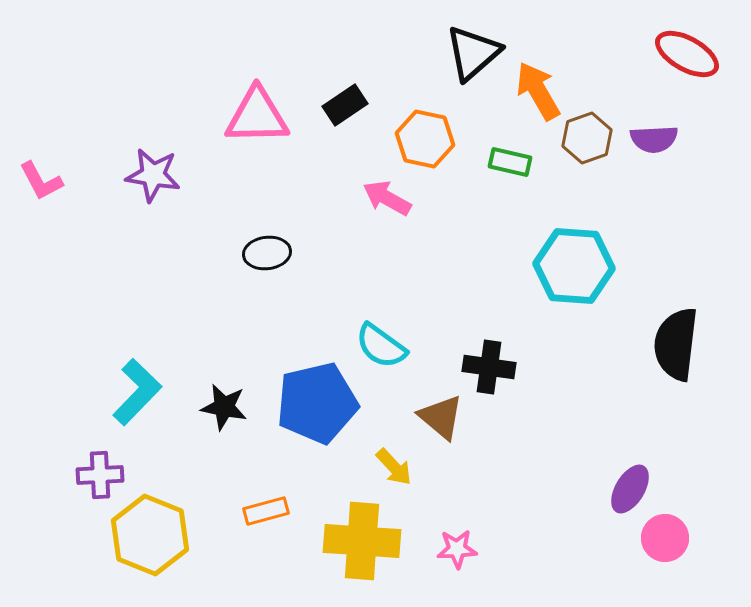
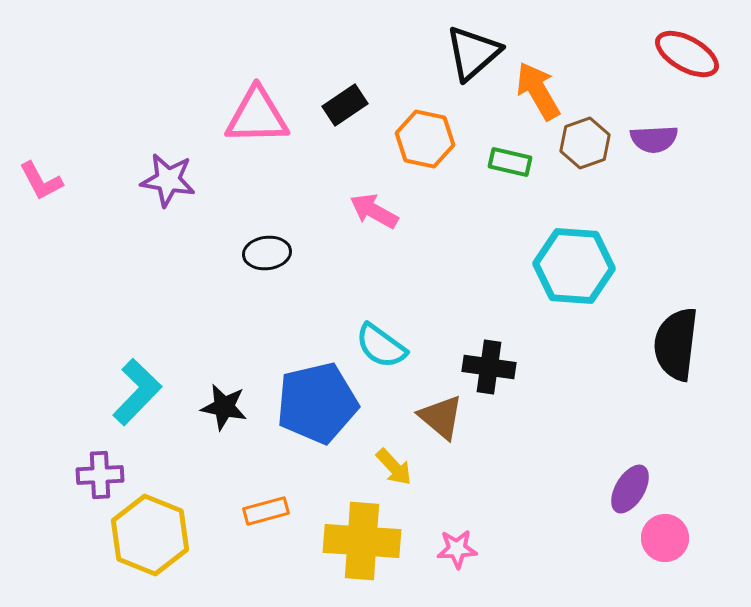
brown hexagon: moved 2 px left, 5 px down
purple star: moved 15 px right, 5 px down
pink arrow: moved 13 px left, 13 px down
